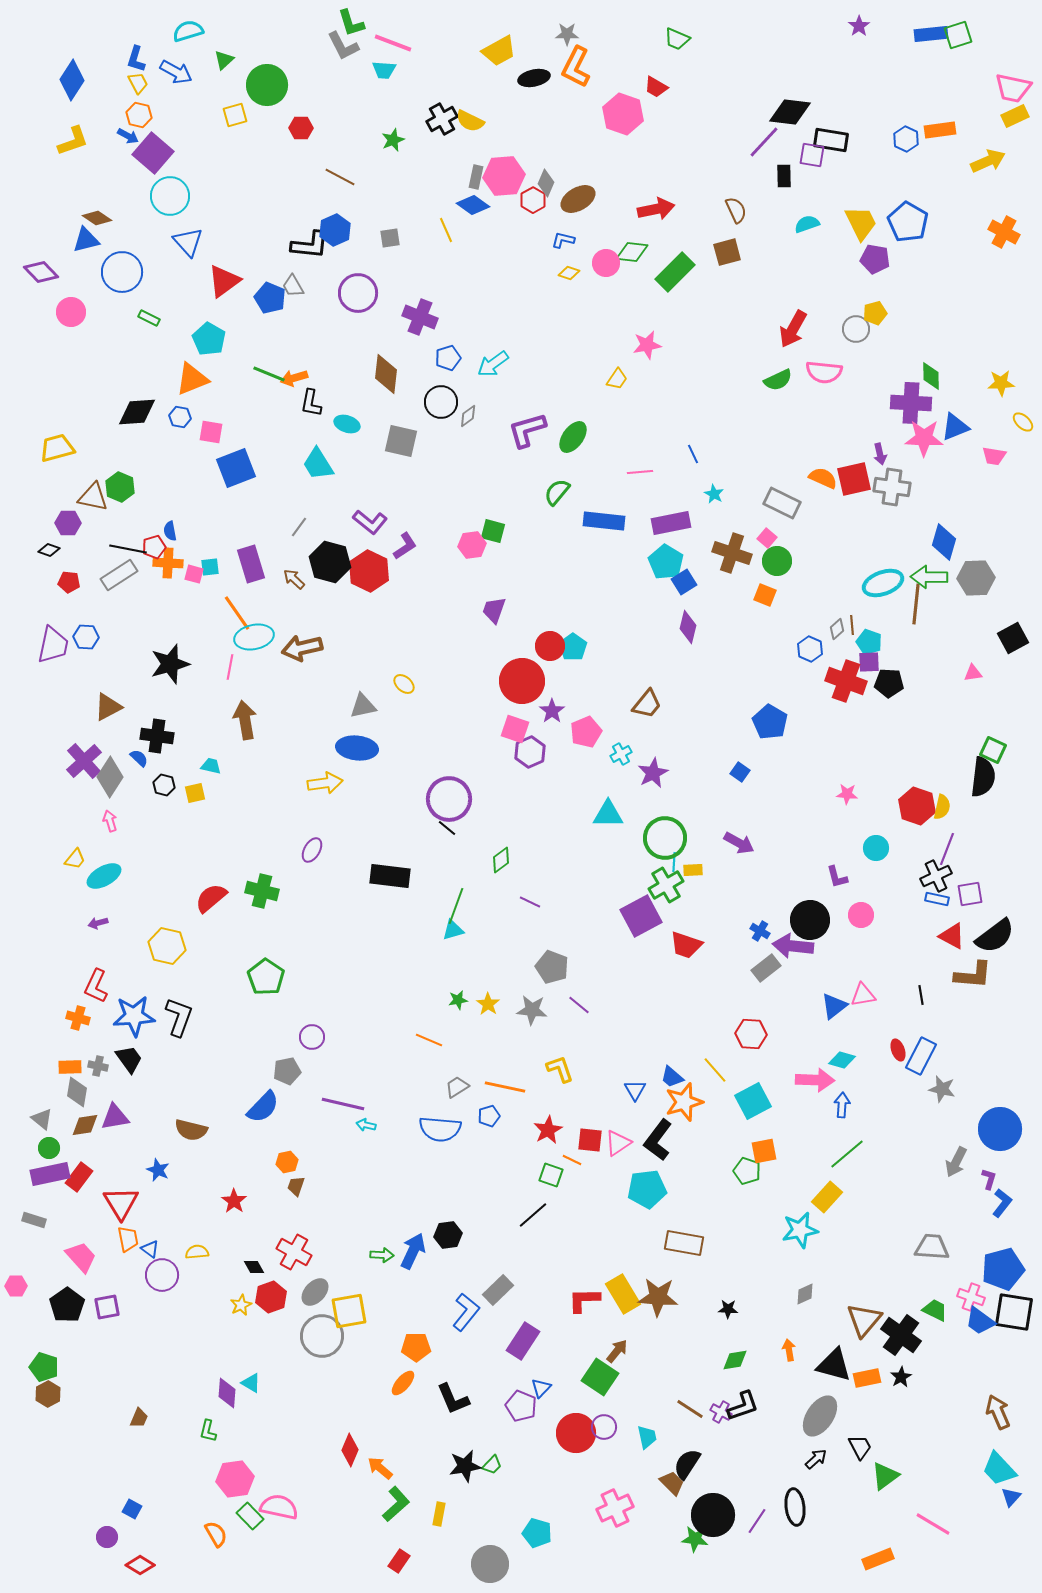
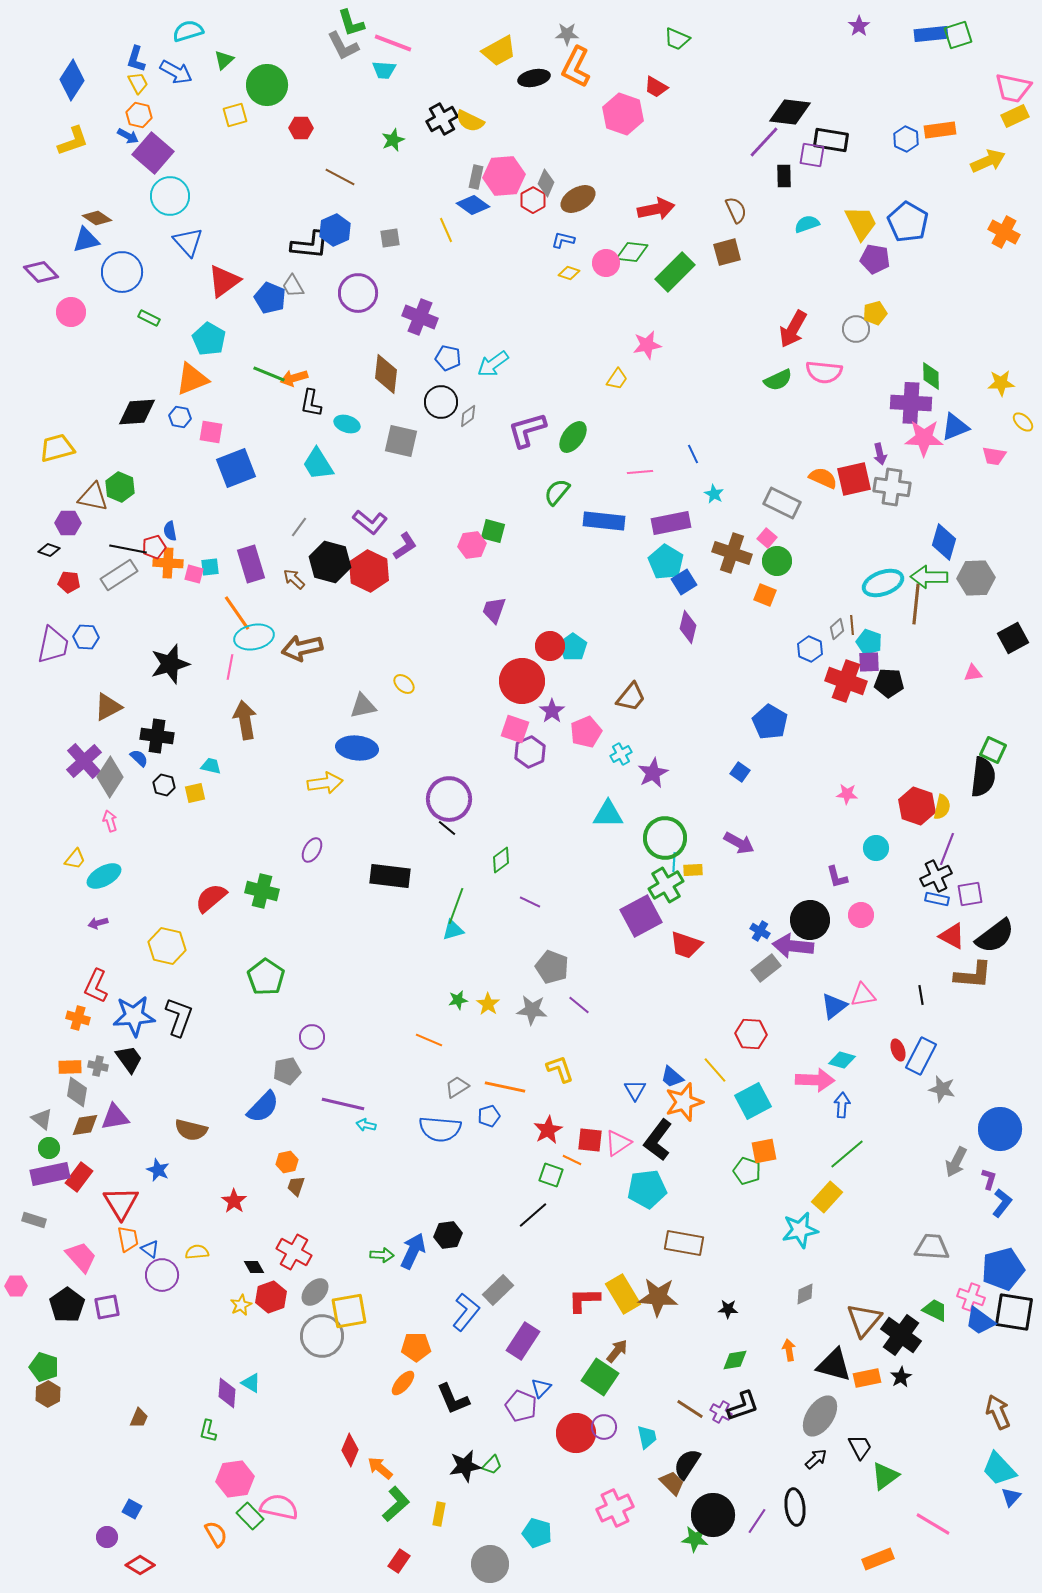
blue pentagon at (448, 358): rotated 30 degrees clockwise
brown trapezoid at (647, 704): moved 16 px left, 7 px up
